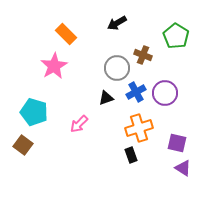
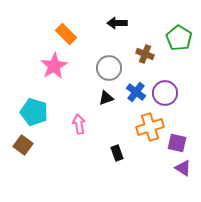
black arrow: rotated 30 degrees clockwise
green pentagon: moved 3 px right, 2 px down
brown cross: moved 2 px right, 1 px up
gray circle: moved 8 px left
blue cross: rotated 24 degrees counterclockwise
pink arrow: rotated 126 degrees clockwise
orange cross: moved 11 px right, 1 px up
black rectangle: moved 14 px left, 2 px up
